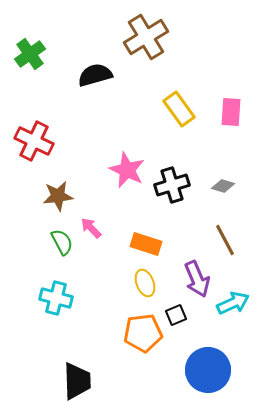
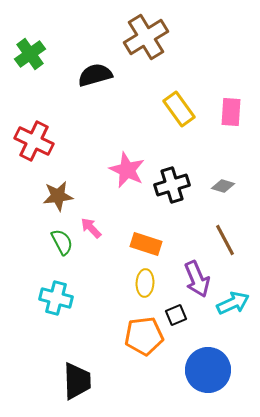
yellow ellipse: rotated 24 degrees clockwise
orange pentagon: moved 1 px right, 3 px down
